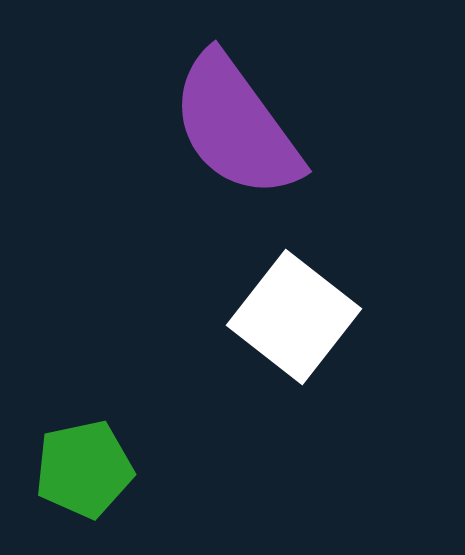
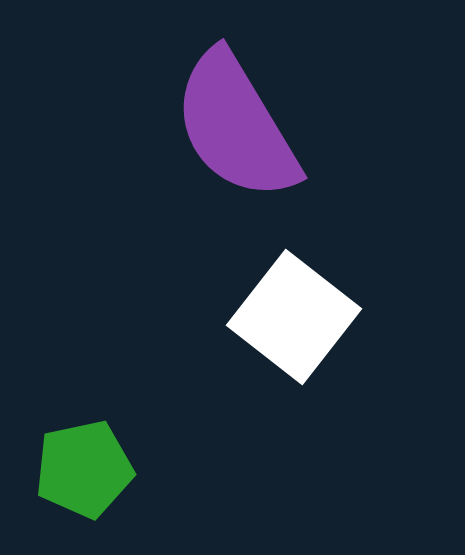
purple semicircle: rotated 5 degrees clockwise
